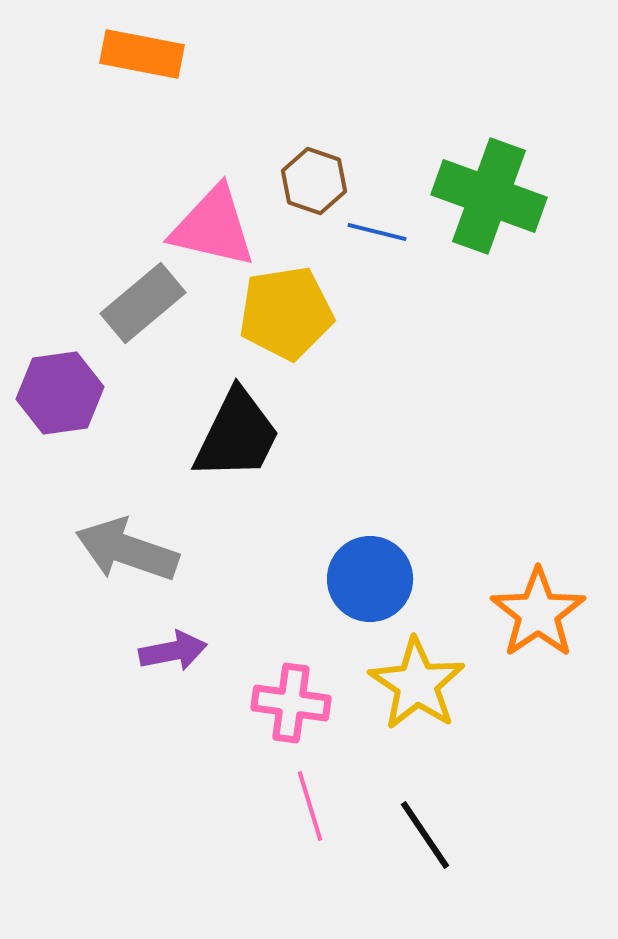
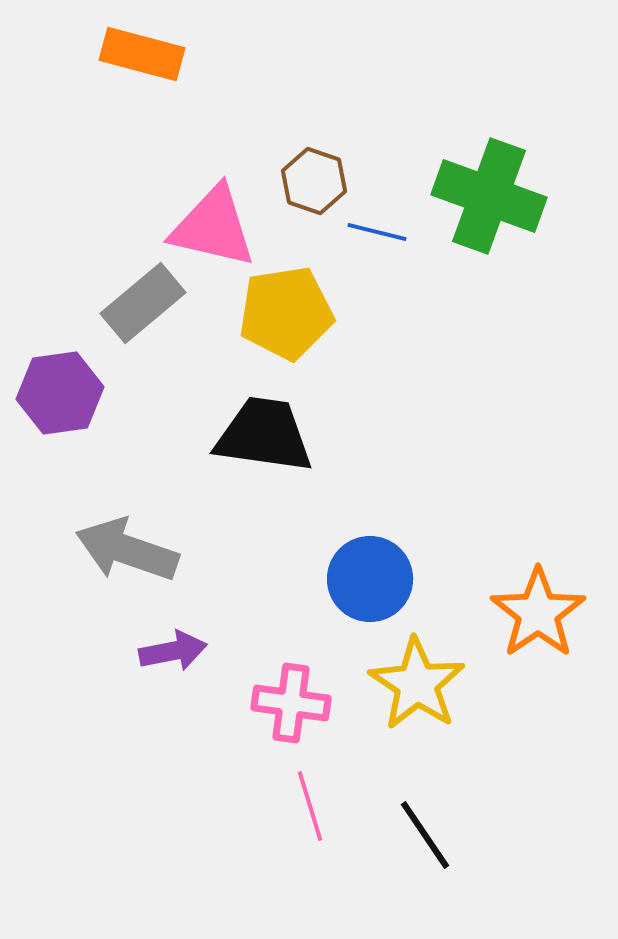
orange rectangle: rotated 4 degrees clockwise
black trapezoid: moved 27 px right; rotated 108 degrees counterclockwise
